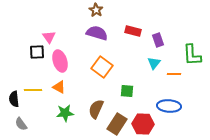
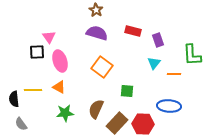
brown rectangle: moved 1 px up; rotated 10 degrees clockwise
